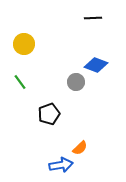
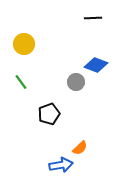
green line: moved 1 px right
